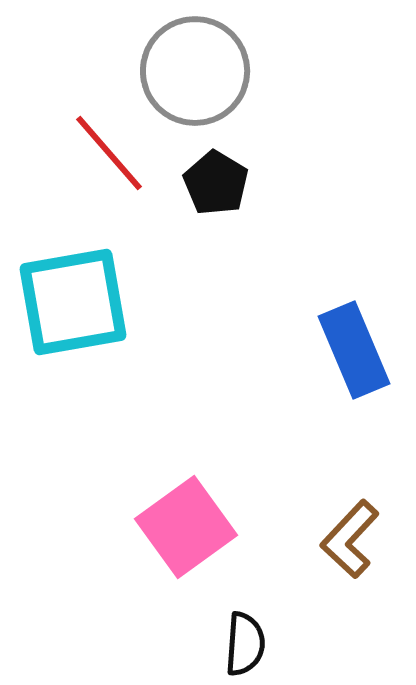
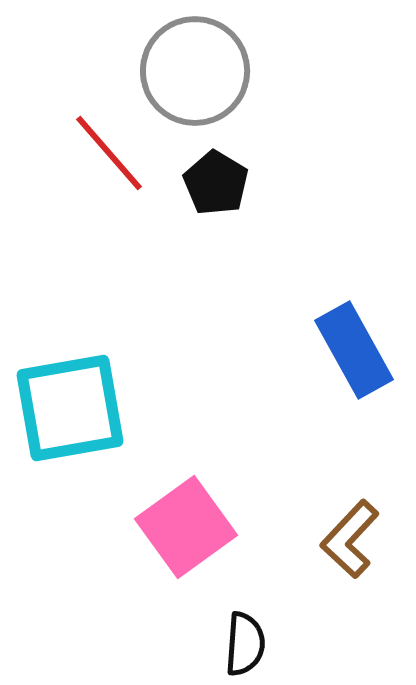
cyan square: moved 3 px left, 106 px down
blue rectangle: rotated 6 degrees counterclockwise
